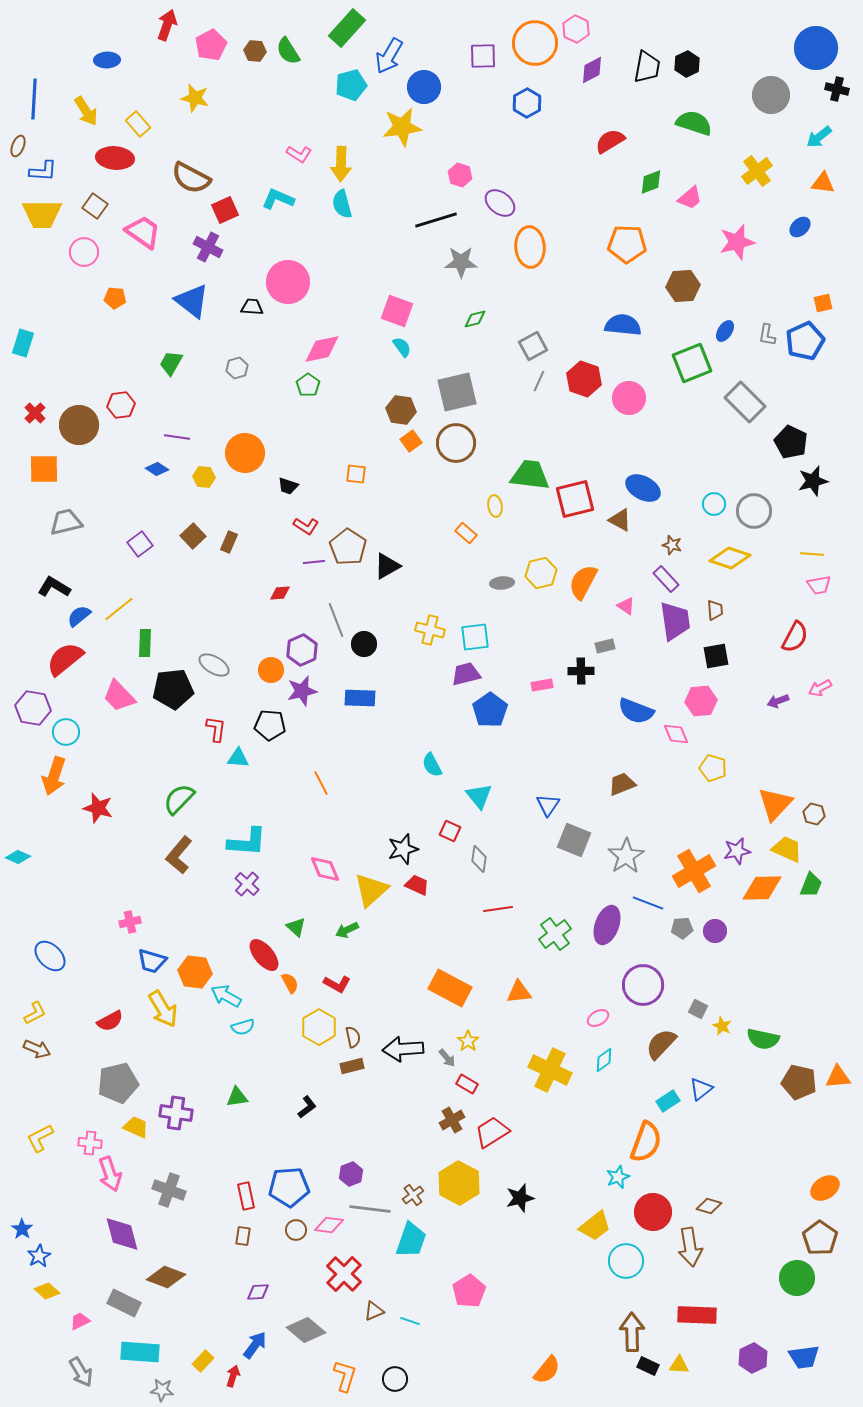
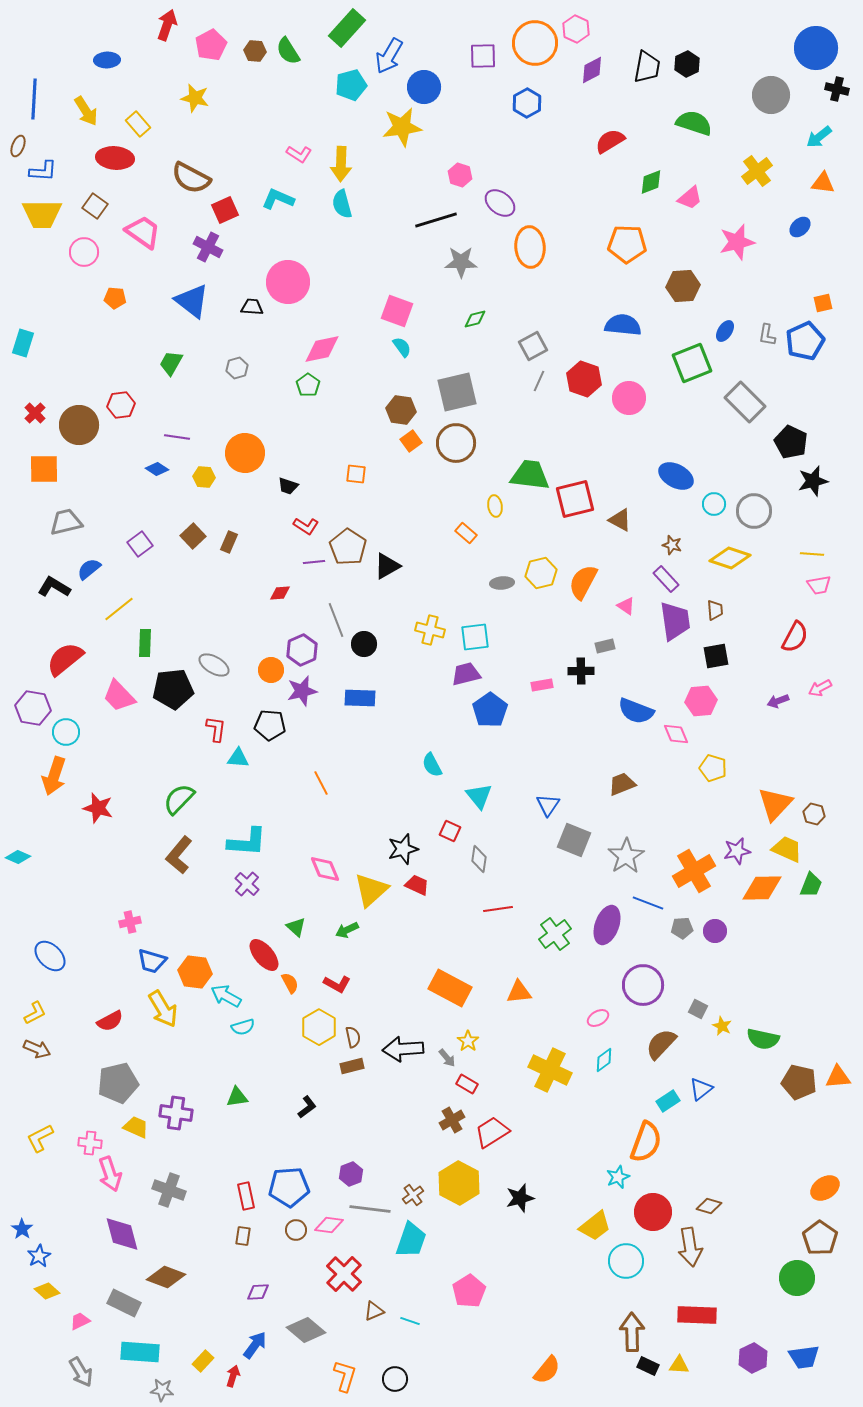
blue ellipse at (643, 488): moved 33 px right, 12 px up
blue semicircle at (79, 616): moved 10 px right, 47 px up
